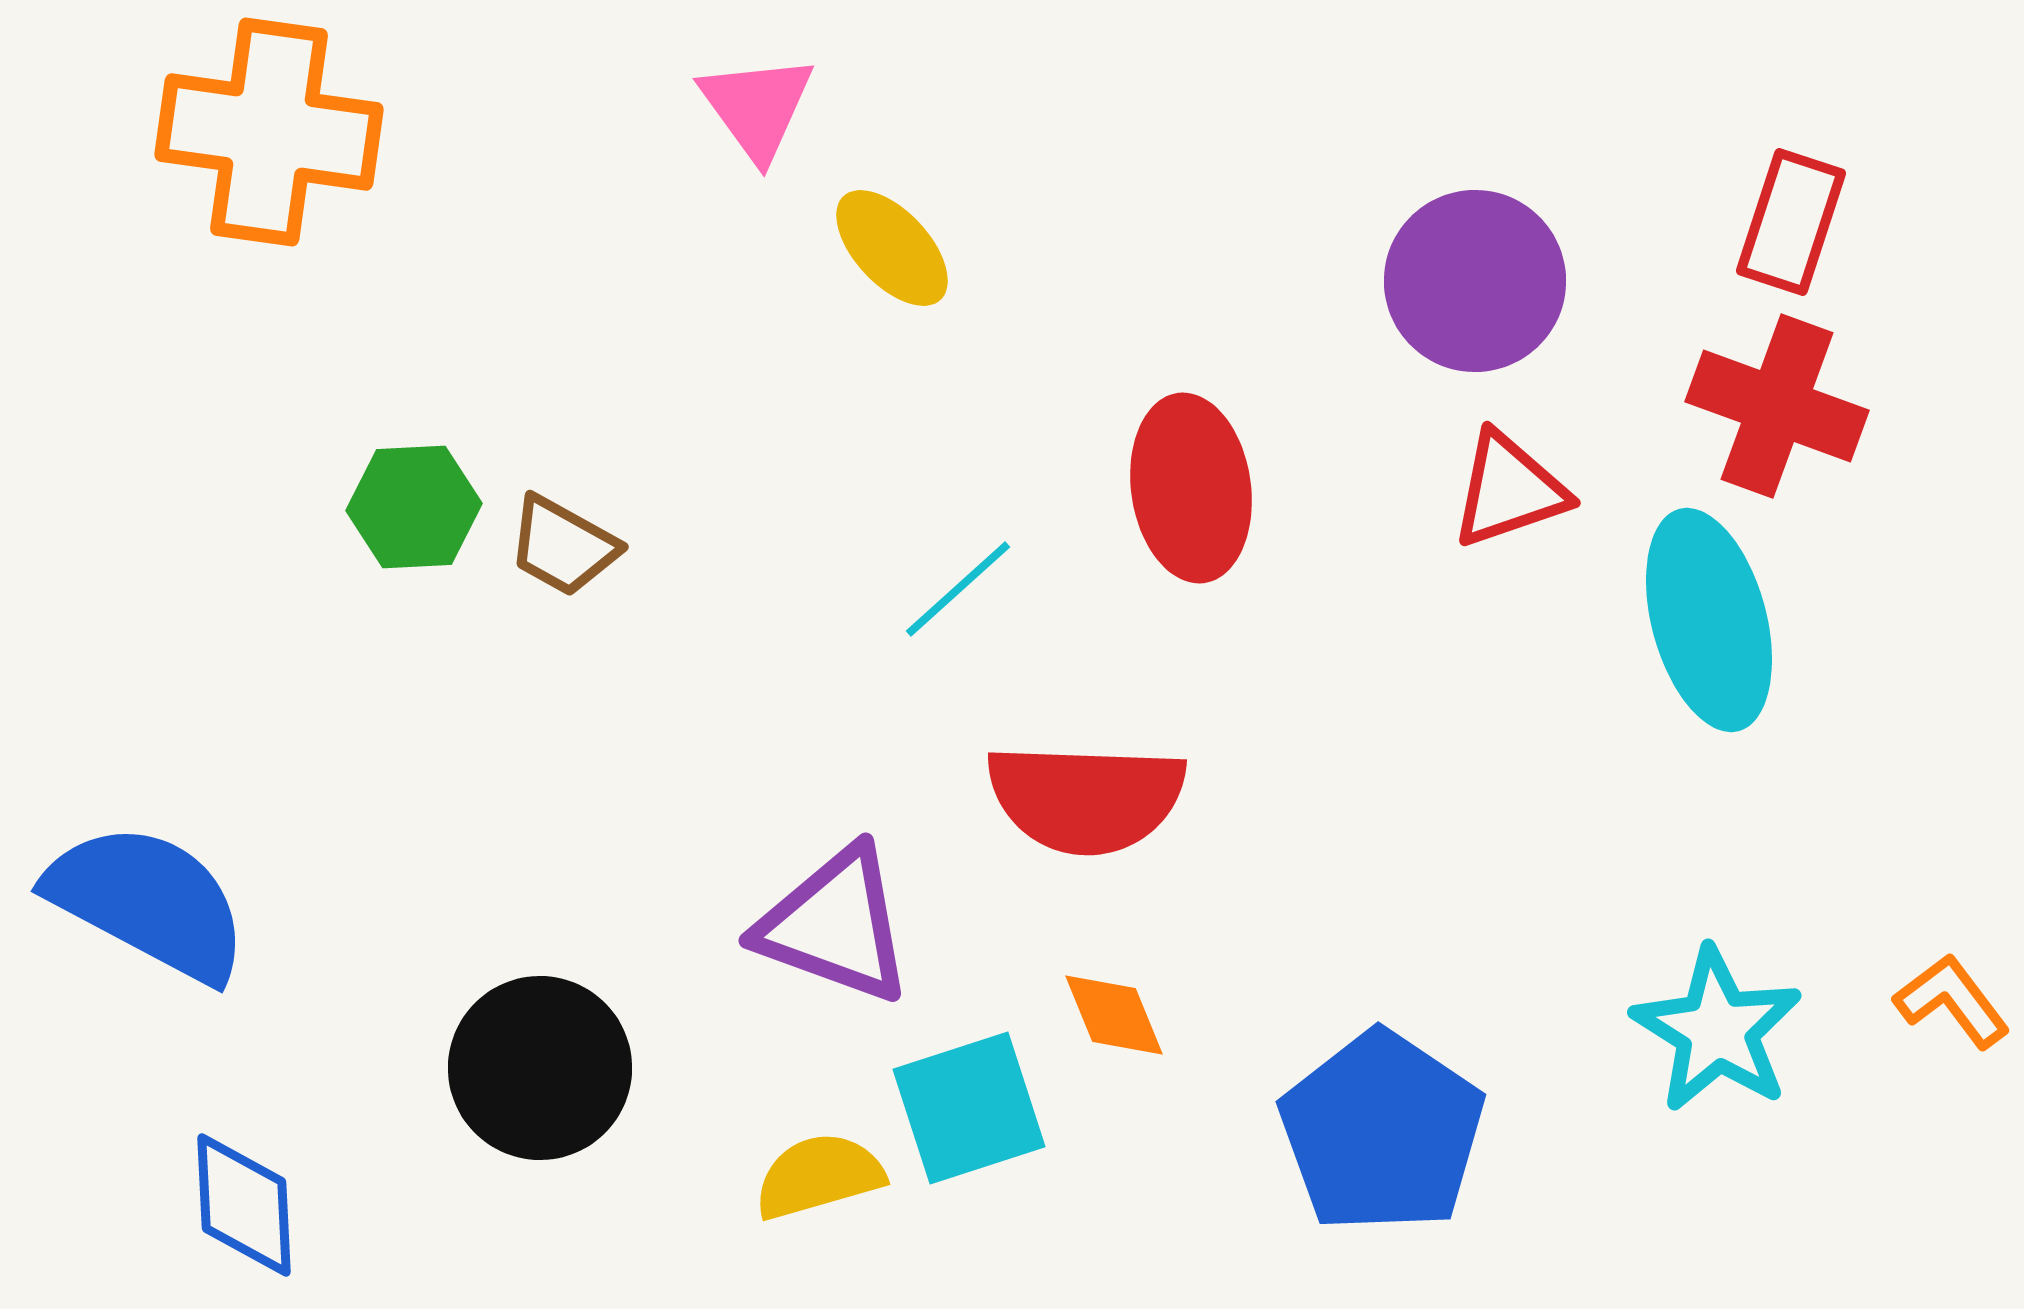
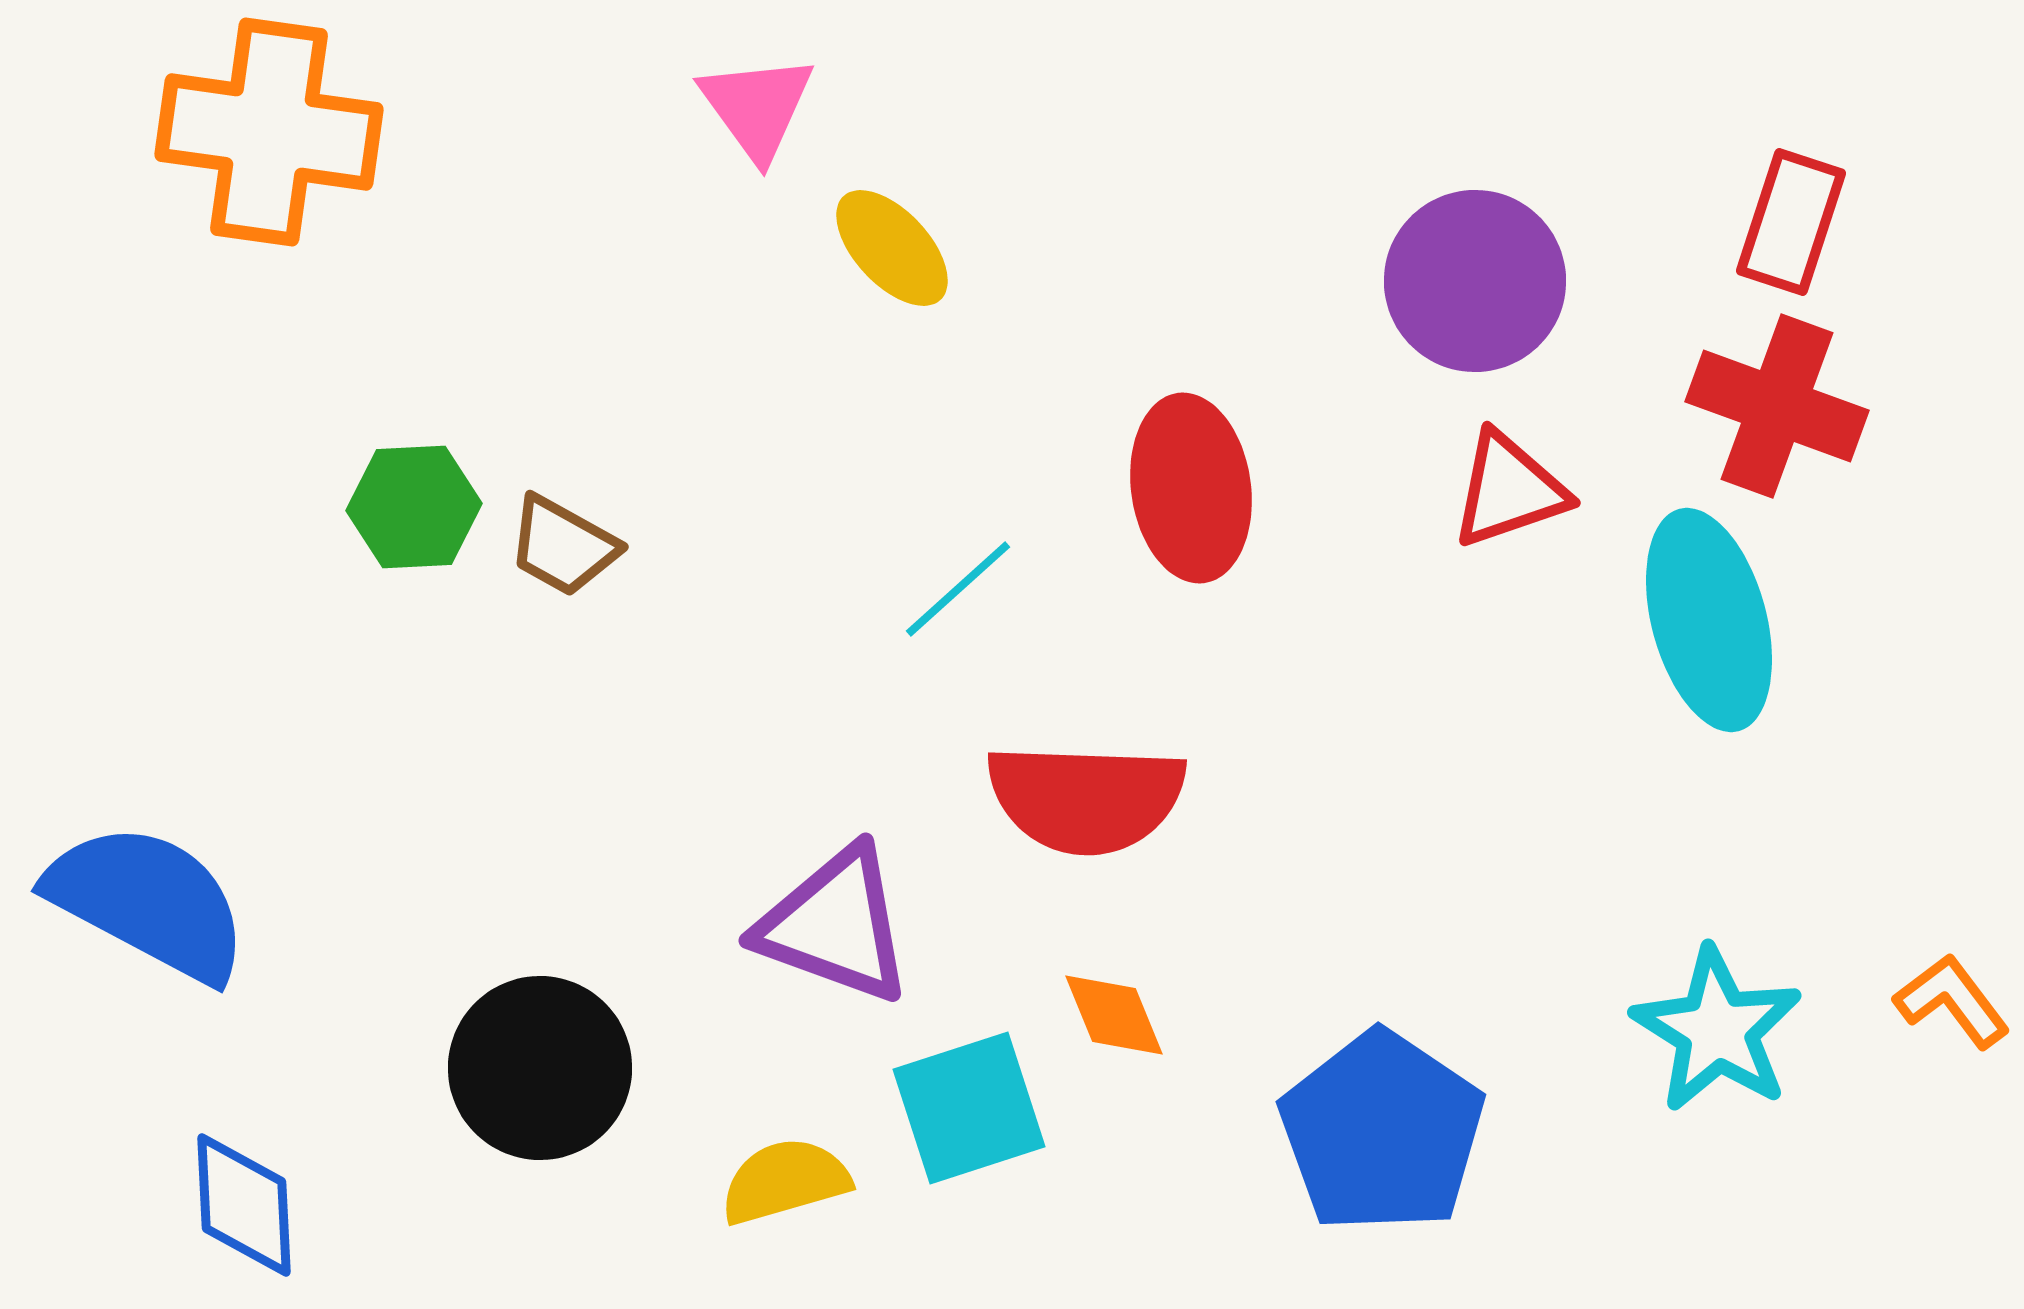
yellow semicircle: moved 34 px left, 5 px down
